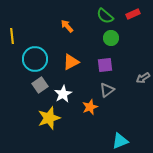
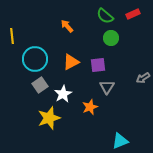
purple square: moved 7 px left
gray triangle: moved 3 px up; rotated 21 degrees counterclockwise
